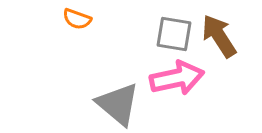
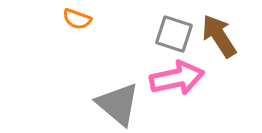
gray square: rotated 9 degrees clockwise
